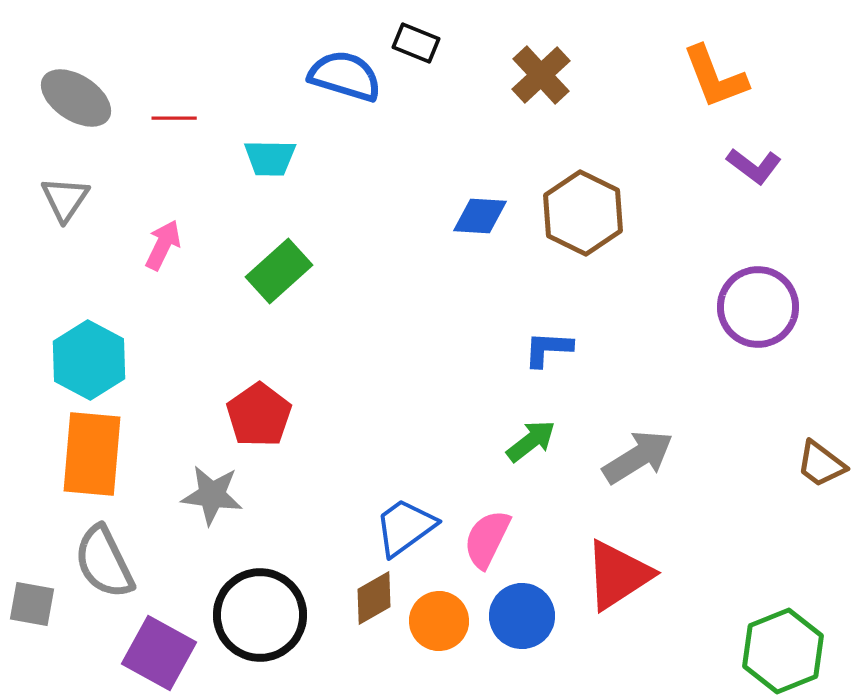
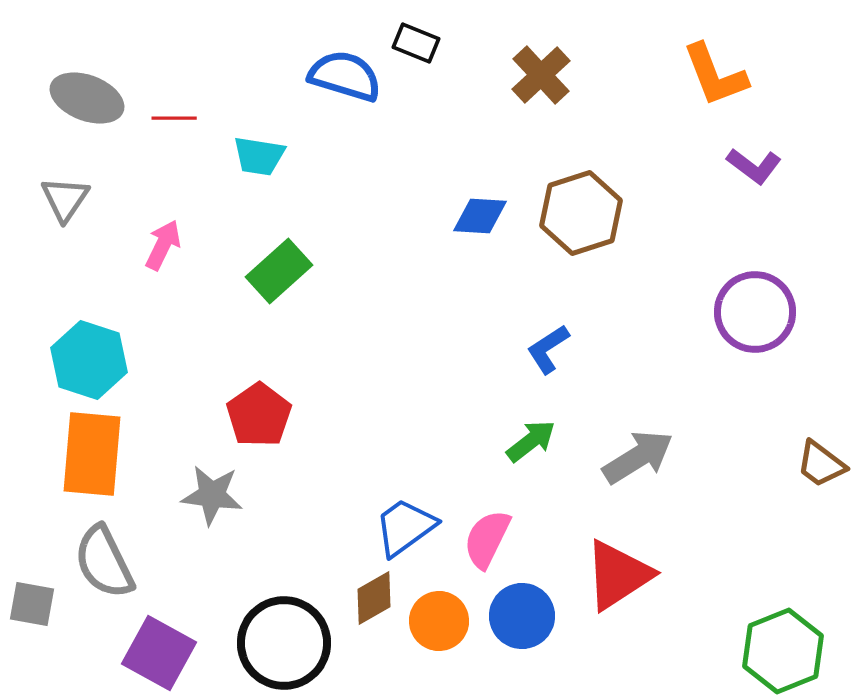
orange L-shape: moved 2 px up
gray ellipse: moved 11 px right; rotated 12 degrees counterclockwise
cyan trapezoid: moved 11 px left, 2 px up; rotated 8 degrees clockwise
brown hexagon: moved 2 px left; rotated 16 degrees clockwise
purple circle: moved 3 px left, 5 px down
blue L-shape: rotated 36 degrees counterclockwise
cyan hexagon: rotated 10 degrees counterclockwise
black circle: moved 24 px right, 28 px down
